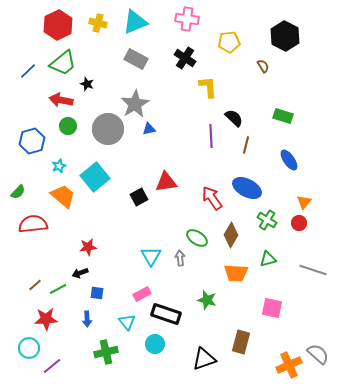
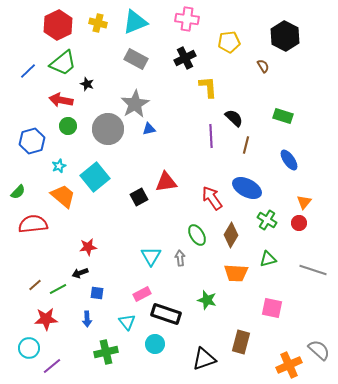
black cross at (185, 58): rotated 30 degrees clockwise
green ellipse at (197, 238): moved 3 px up; rotated 25 degrees clockwise
gray semicircle at (318, 354): moved 1 px right, 4 px up
